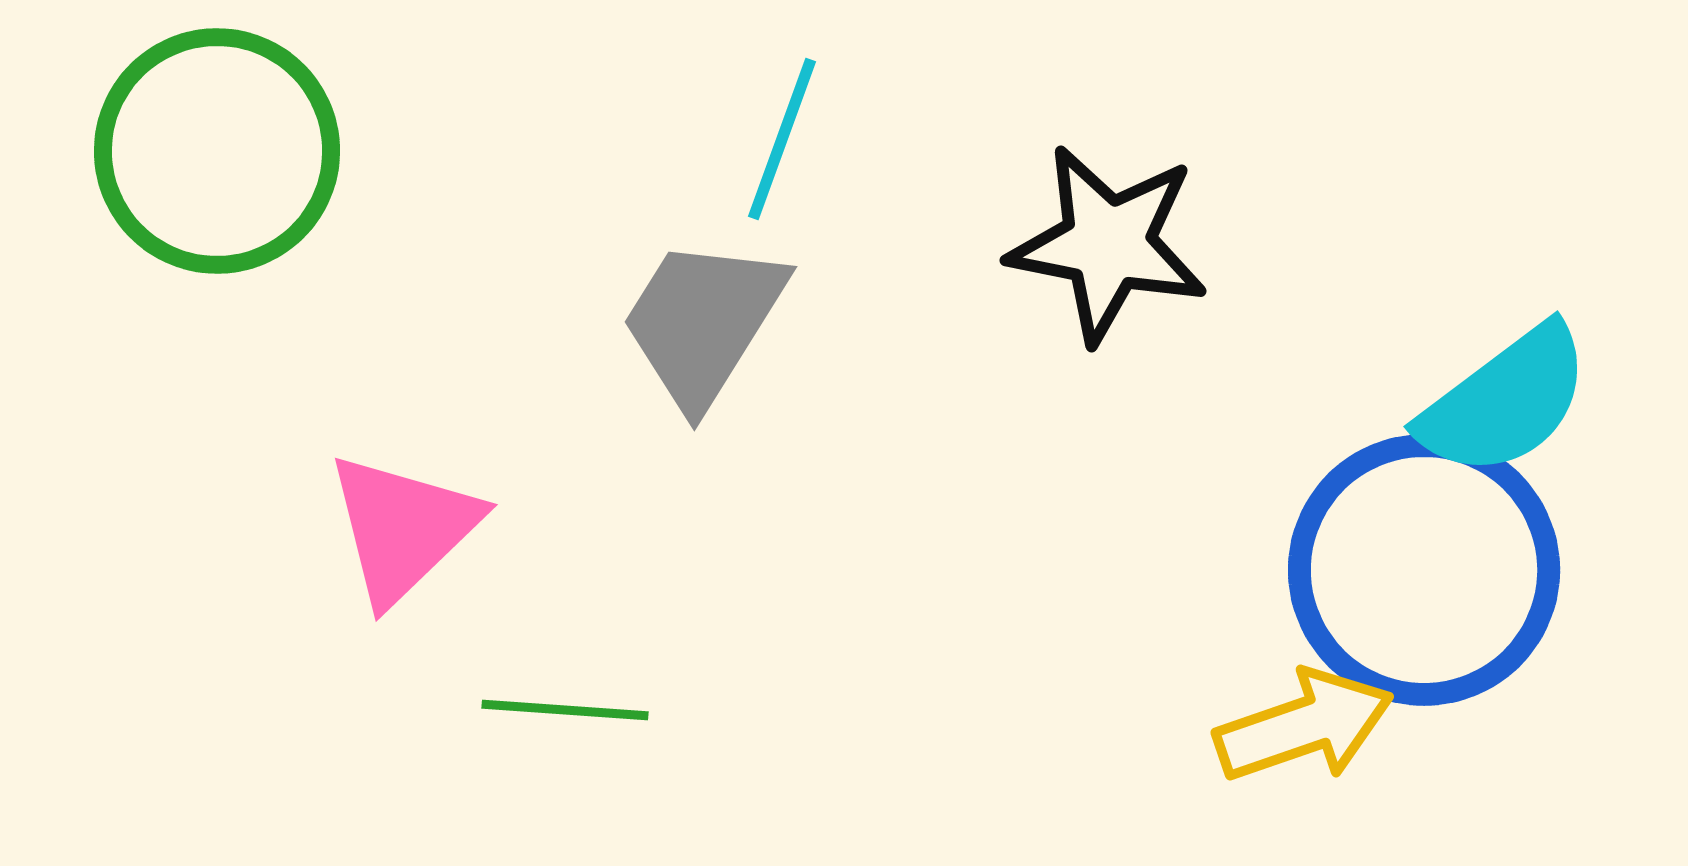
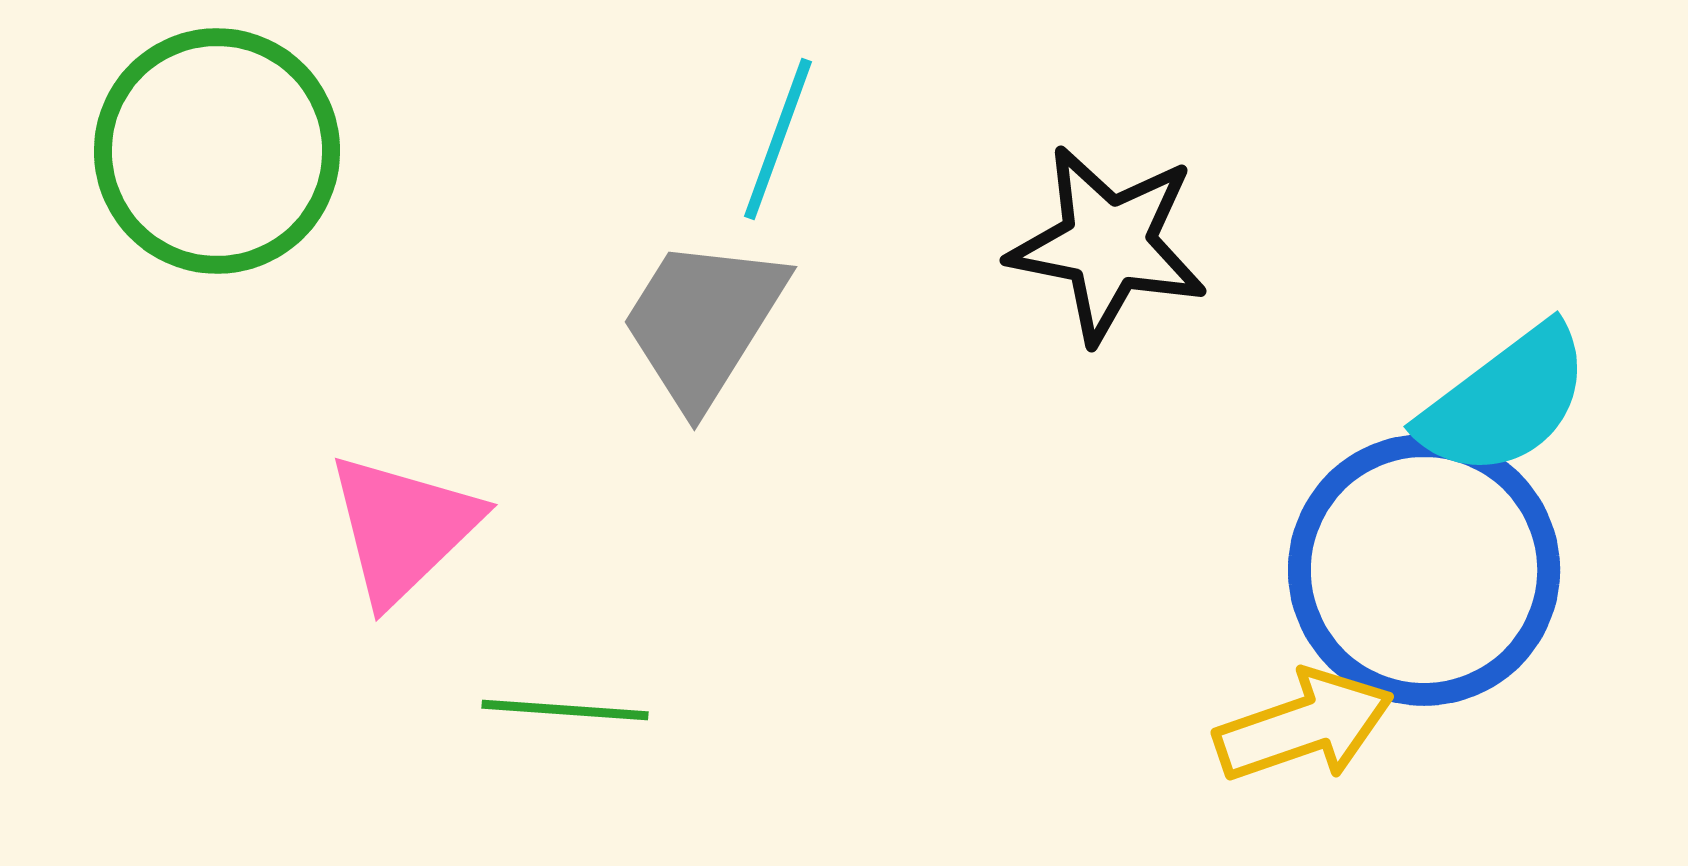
cyan line: moved 4 px left
